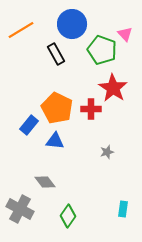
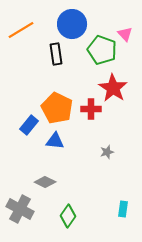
black rectangle: rotated 20 degrees clockwise
gray diamond: rotated 25 degrees counterclockwise
